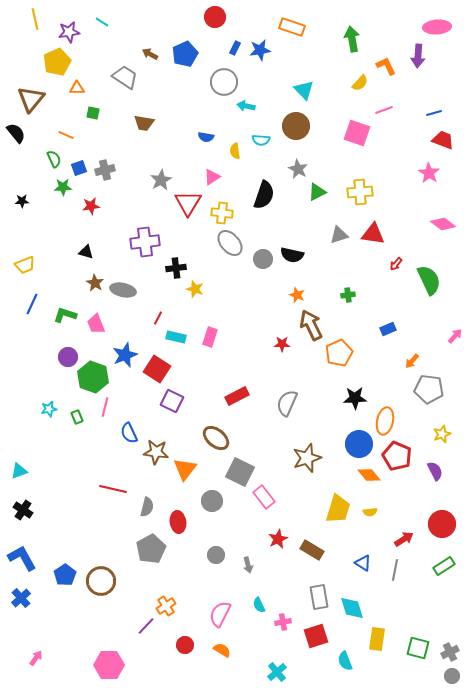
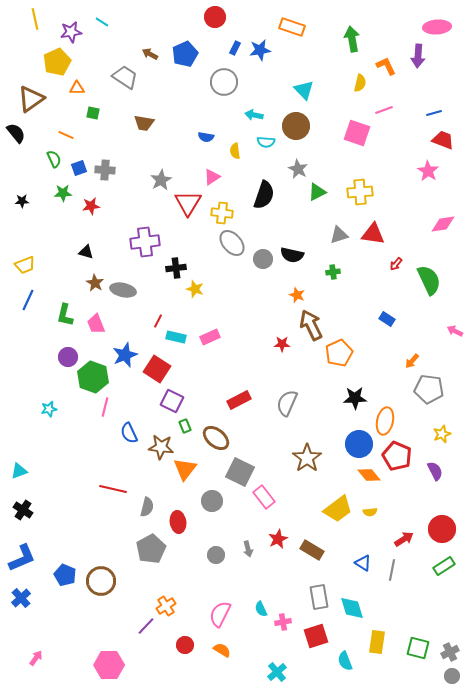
purple star at (69, 32): moved 2 px right
yellow semicircle at (360, 83): rotated 30 degrees counterclockwise
brown triangle at (31, 99): rotated 16 degrees clockwise
cyan arrow at (246, 106): moved 8 px right, 9 px down
cyan semicircle at (261, 140): moved 5 px right, 2 px down
gray cross at (105, 170): rotated 18 degrees clockwise
pink star at (429, 173): moved 1 px left, 2 px up
green star at (63, 187): moved 6 px down
pink diamond at (443, 224): rotated 45 degrees counterclockwise
gray ellipse at (230, 243): moved 2 px right
green cross at (348, 295): moved 15 px left, 23 px up
blue line at (32, 304): moved 4 px left, 4 px up
green L-shape at (65, 315): rotated 95 degrees counterclockwise
red line at (158, 318): moved 3 px down
blue rectangle at (388, 329): moved 1 px left, 10 px up; rotated 56 degrees clockwise
pink arrow at (455, 336): moved 5 px up; rotated 105 degrees counterclockwise
pink rectangle at (210, 337): rotated 48 degrees clockwise
red rectangle at (237, 396): moved 2 px right, 4 px down
green rectangle at (77, 417): moved 108 px right, 9 px down
brown star at (156, 452): moved 5 px right, 5 px up
brown star at (307, 458): rotated 16 degrees counterclockwise
yellow trapezoid at (338, 509): rotated 36 degrees clockwise
red circle at (442, 524): moved 5 px down
blue L-shape at (22, 558): rotated 96 degrees clockwise
gray arrow at (248, 565): moved 16 px up
gray line at (395, 570): moved 3 px left
blue pentagon at (65, 575): rotated 15 degrees counterclockwise
cyan semicircle at (259, 605): moved 2 px right, 4 px down
yellow rectangle at (377, 639): moved 3 px down
